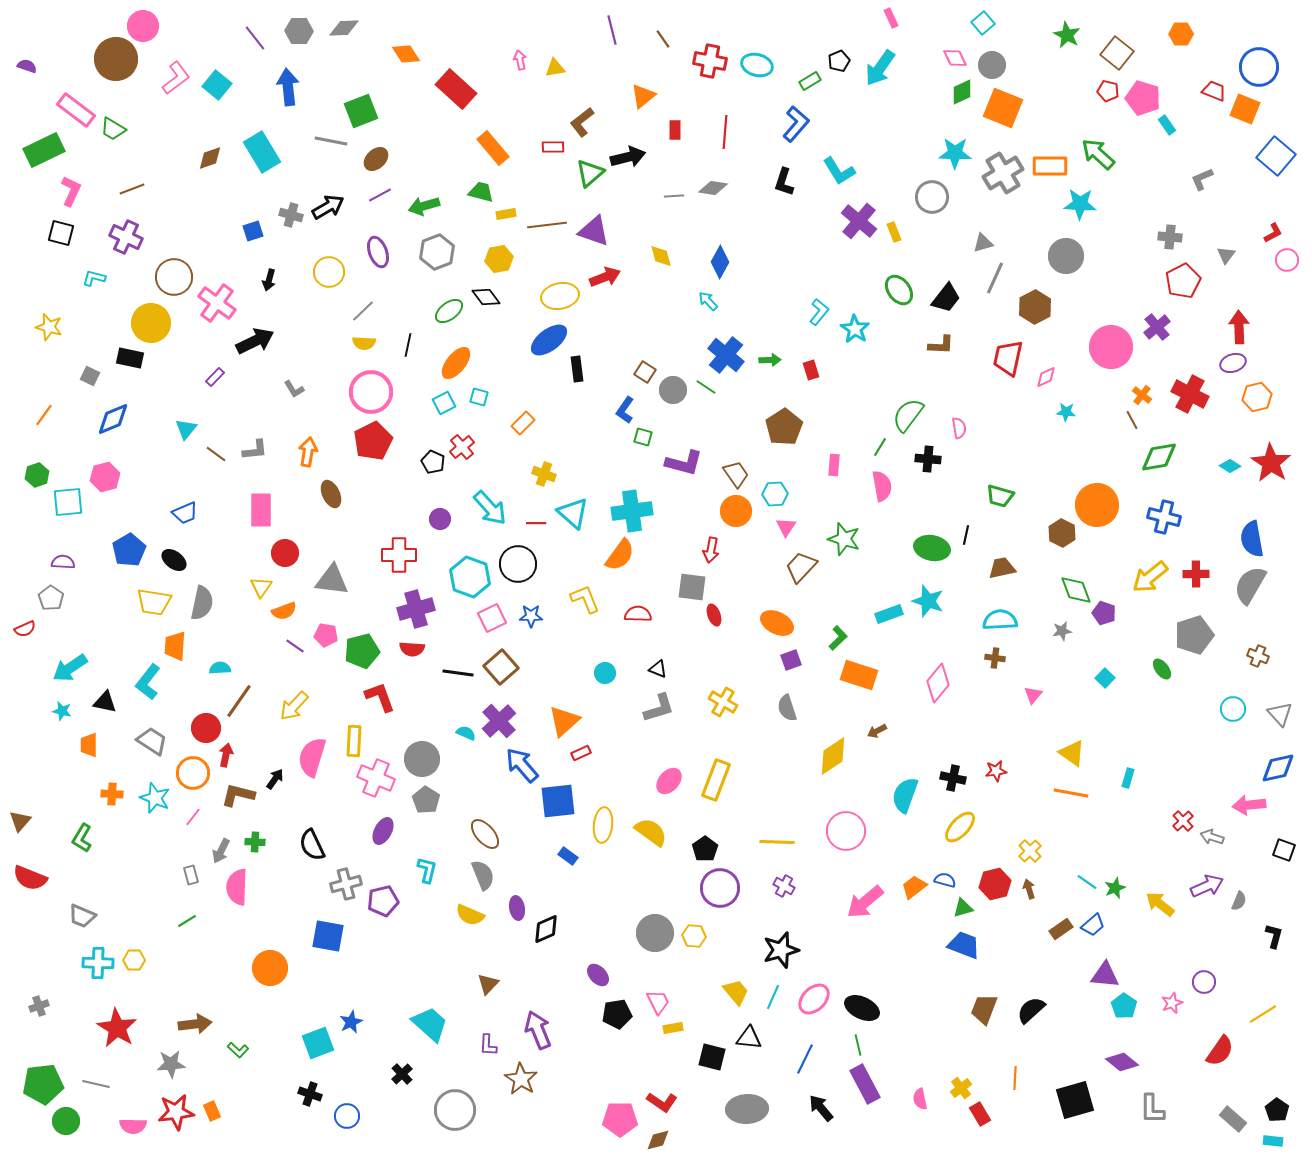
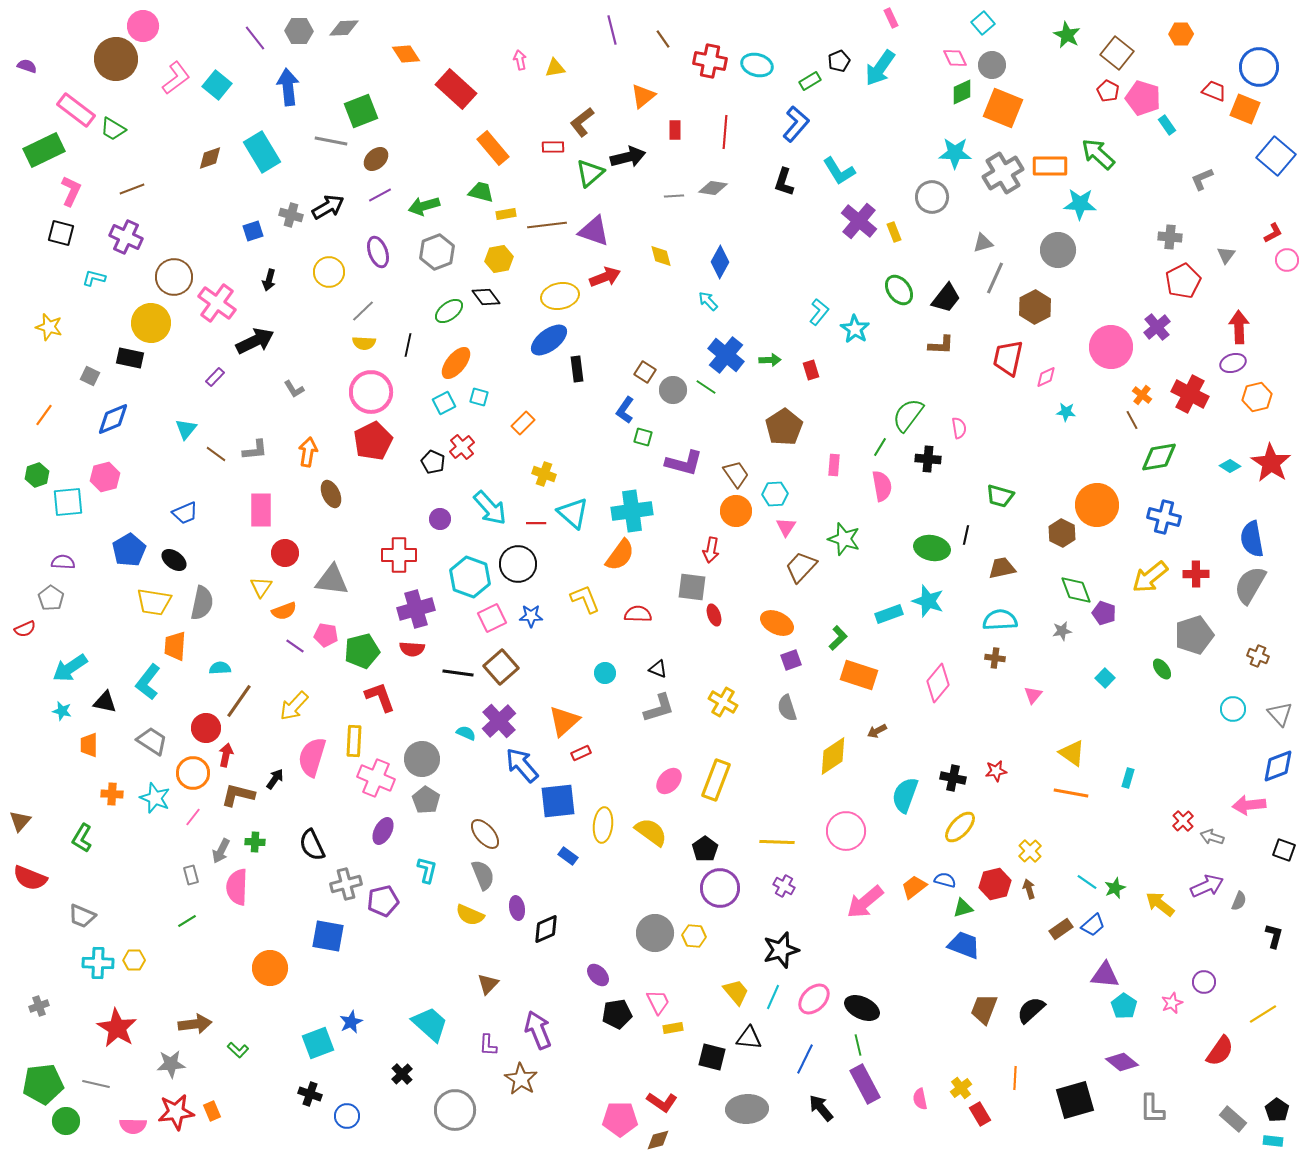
red pentagon at (1108, 91): rotated 15 degrees clockwise
gray circle at (1066, 256): moved 8 px left, 6 px up
blue diamond at (1278, 768): moved 2 px up; rotated 9 degrees counterclockwise
